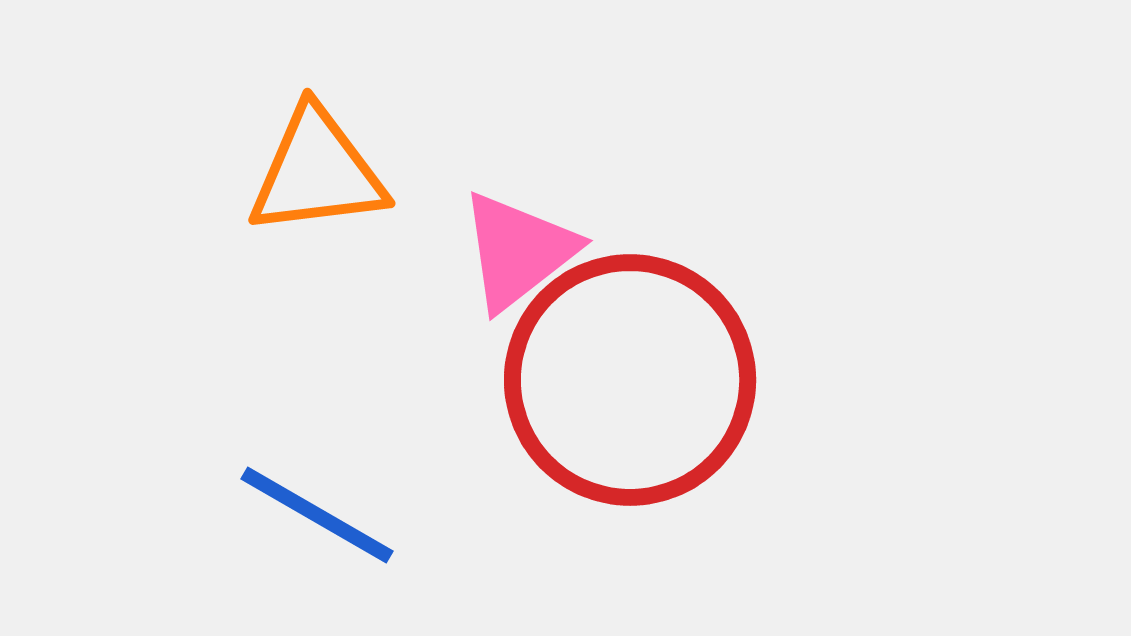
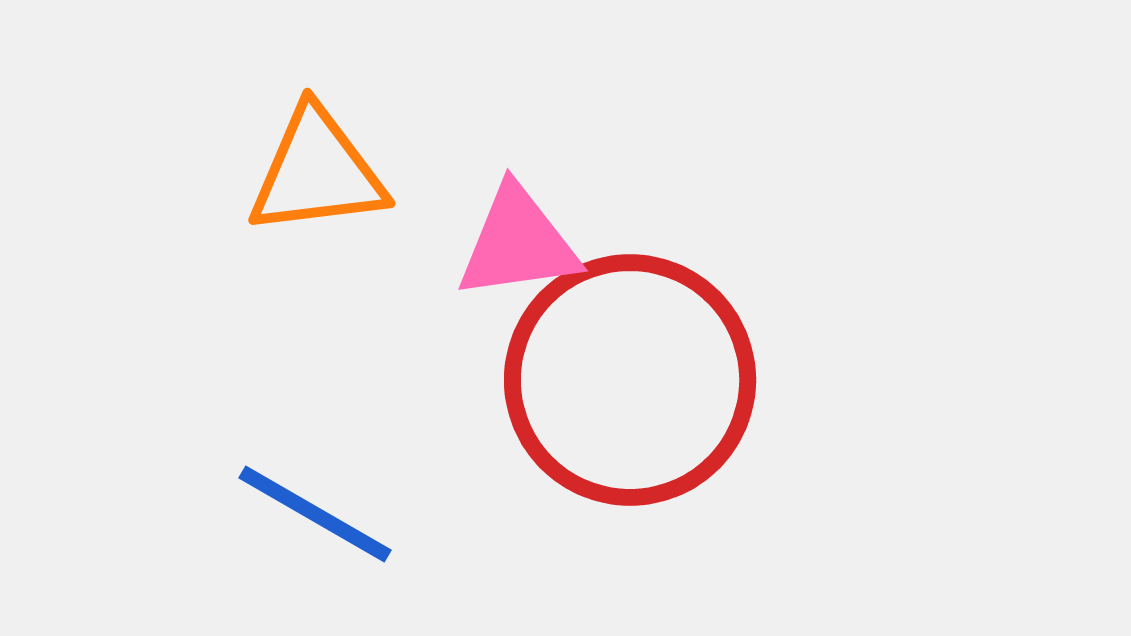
pink triangle: moved 8 px up; rotated 30 degrees clockwise
blue line: moved 2 px left, 1 px up
